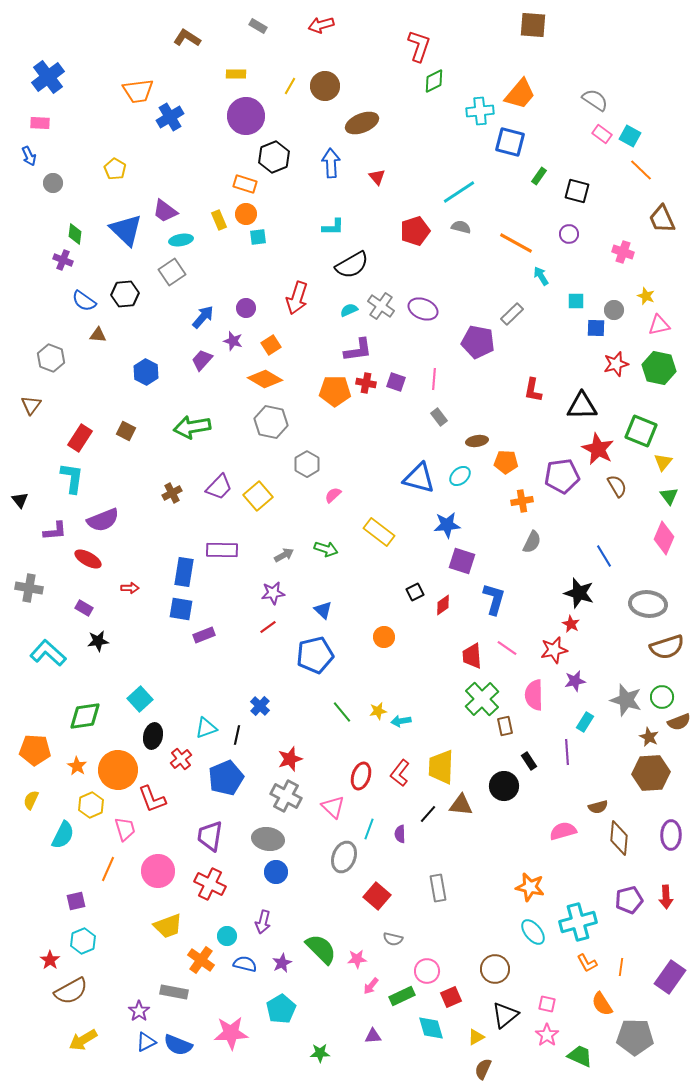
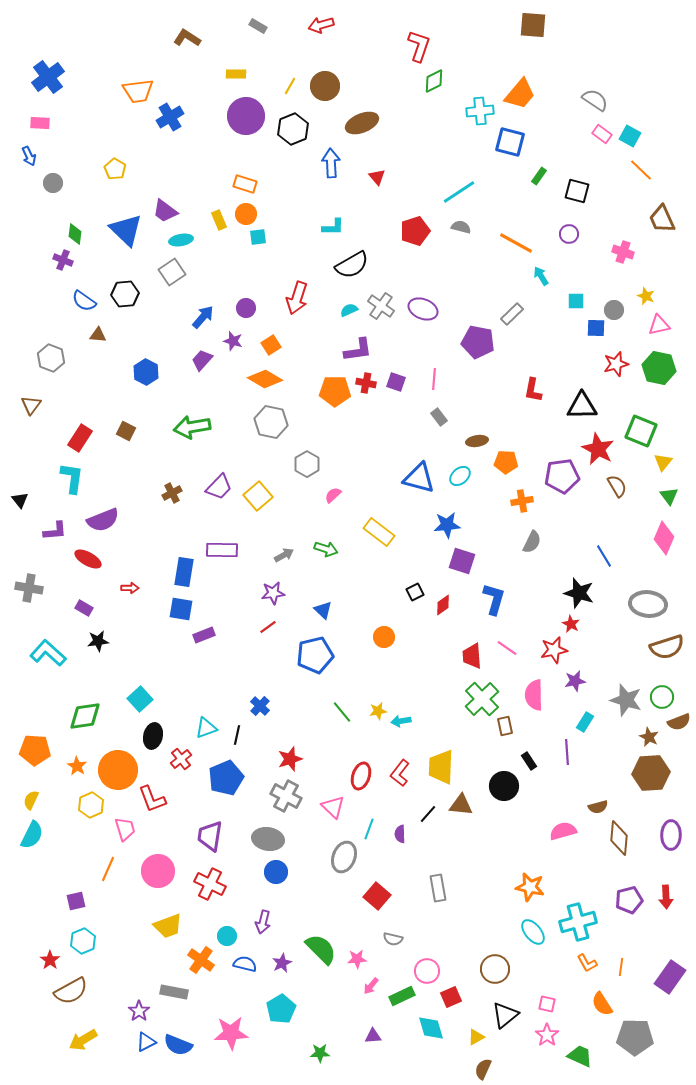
black hexagon at (274, 157): moved 19 px right, 28 px up
cyan semicircle at (63, 835): moved 31 px left
